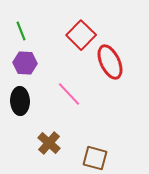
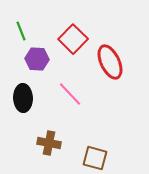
red square: moved 8 px left, 4 px down
purple hexagon: moved 12 px right, 4 px up
pink line: moved 1 px right
black ellipse: moved 3 px right, 3 px up
brown cross: rotated 30 degrees counterclockwise
